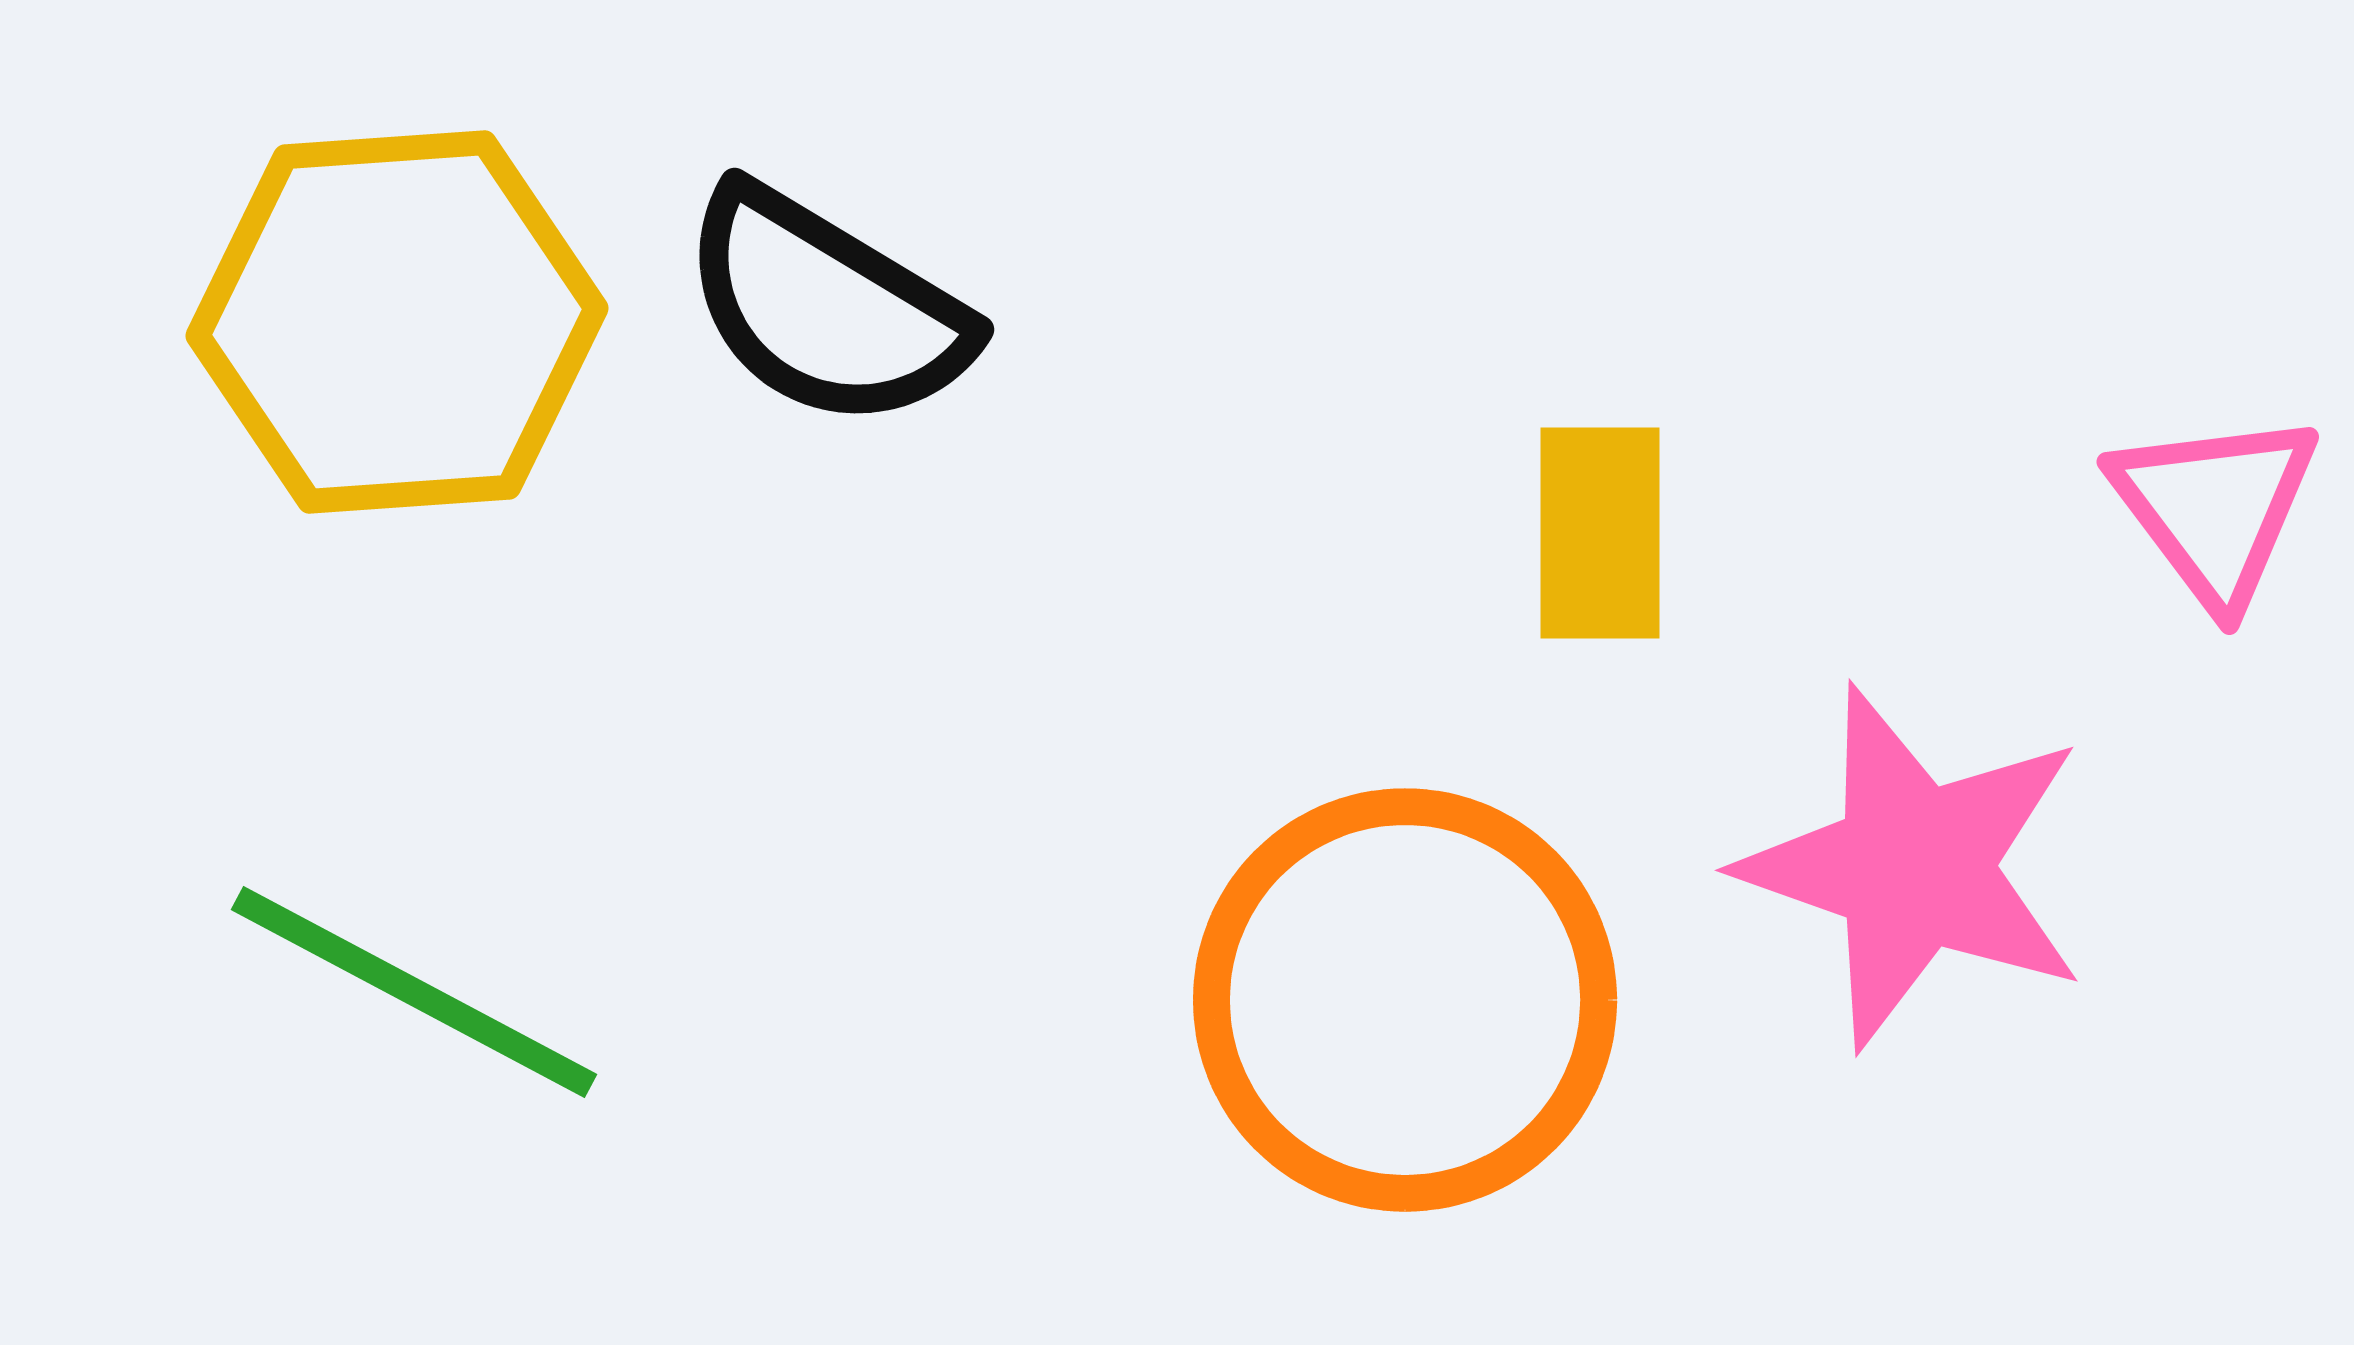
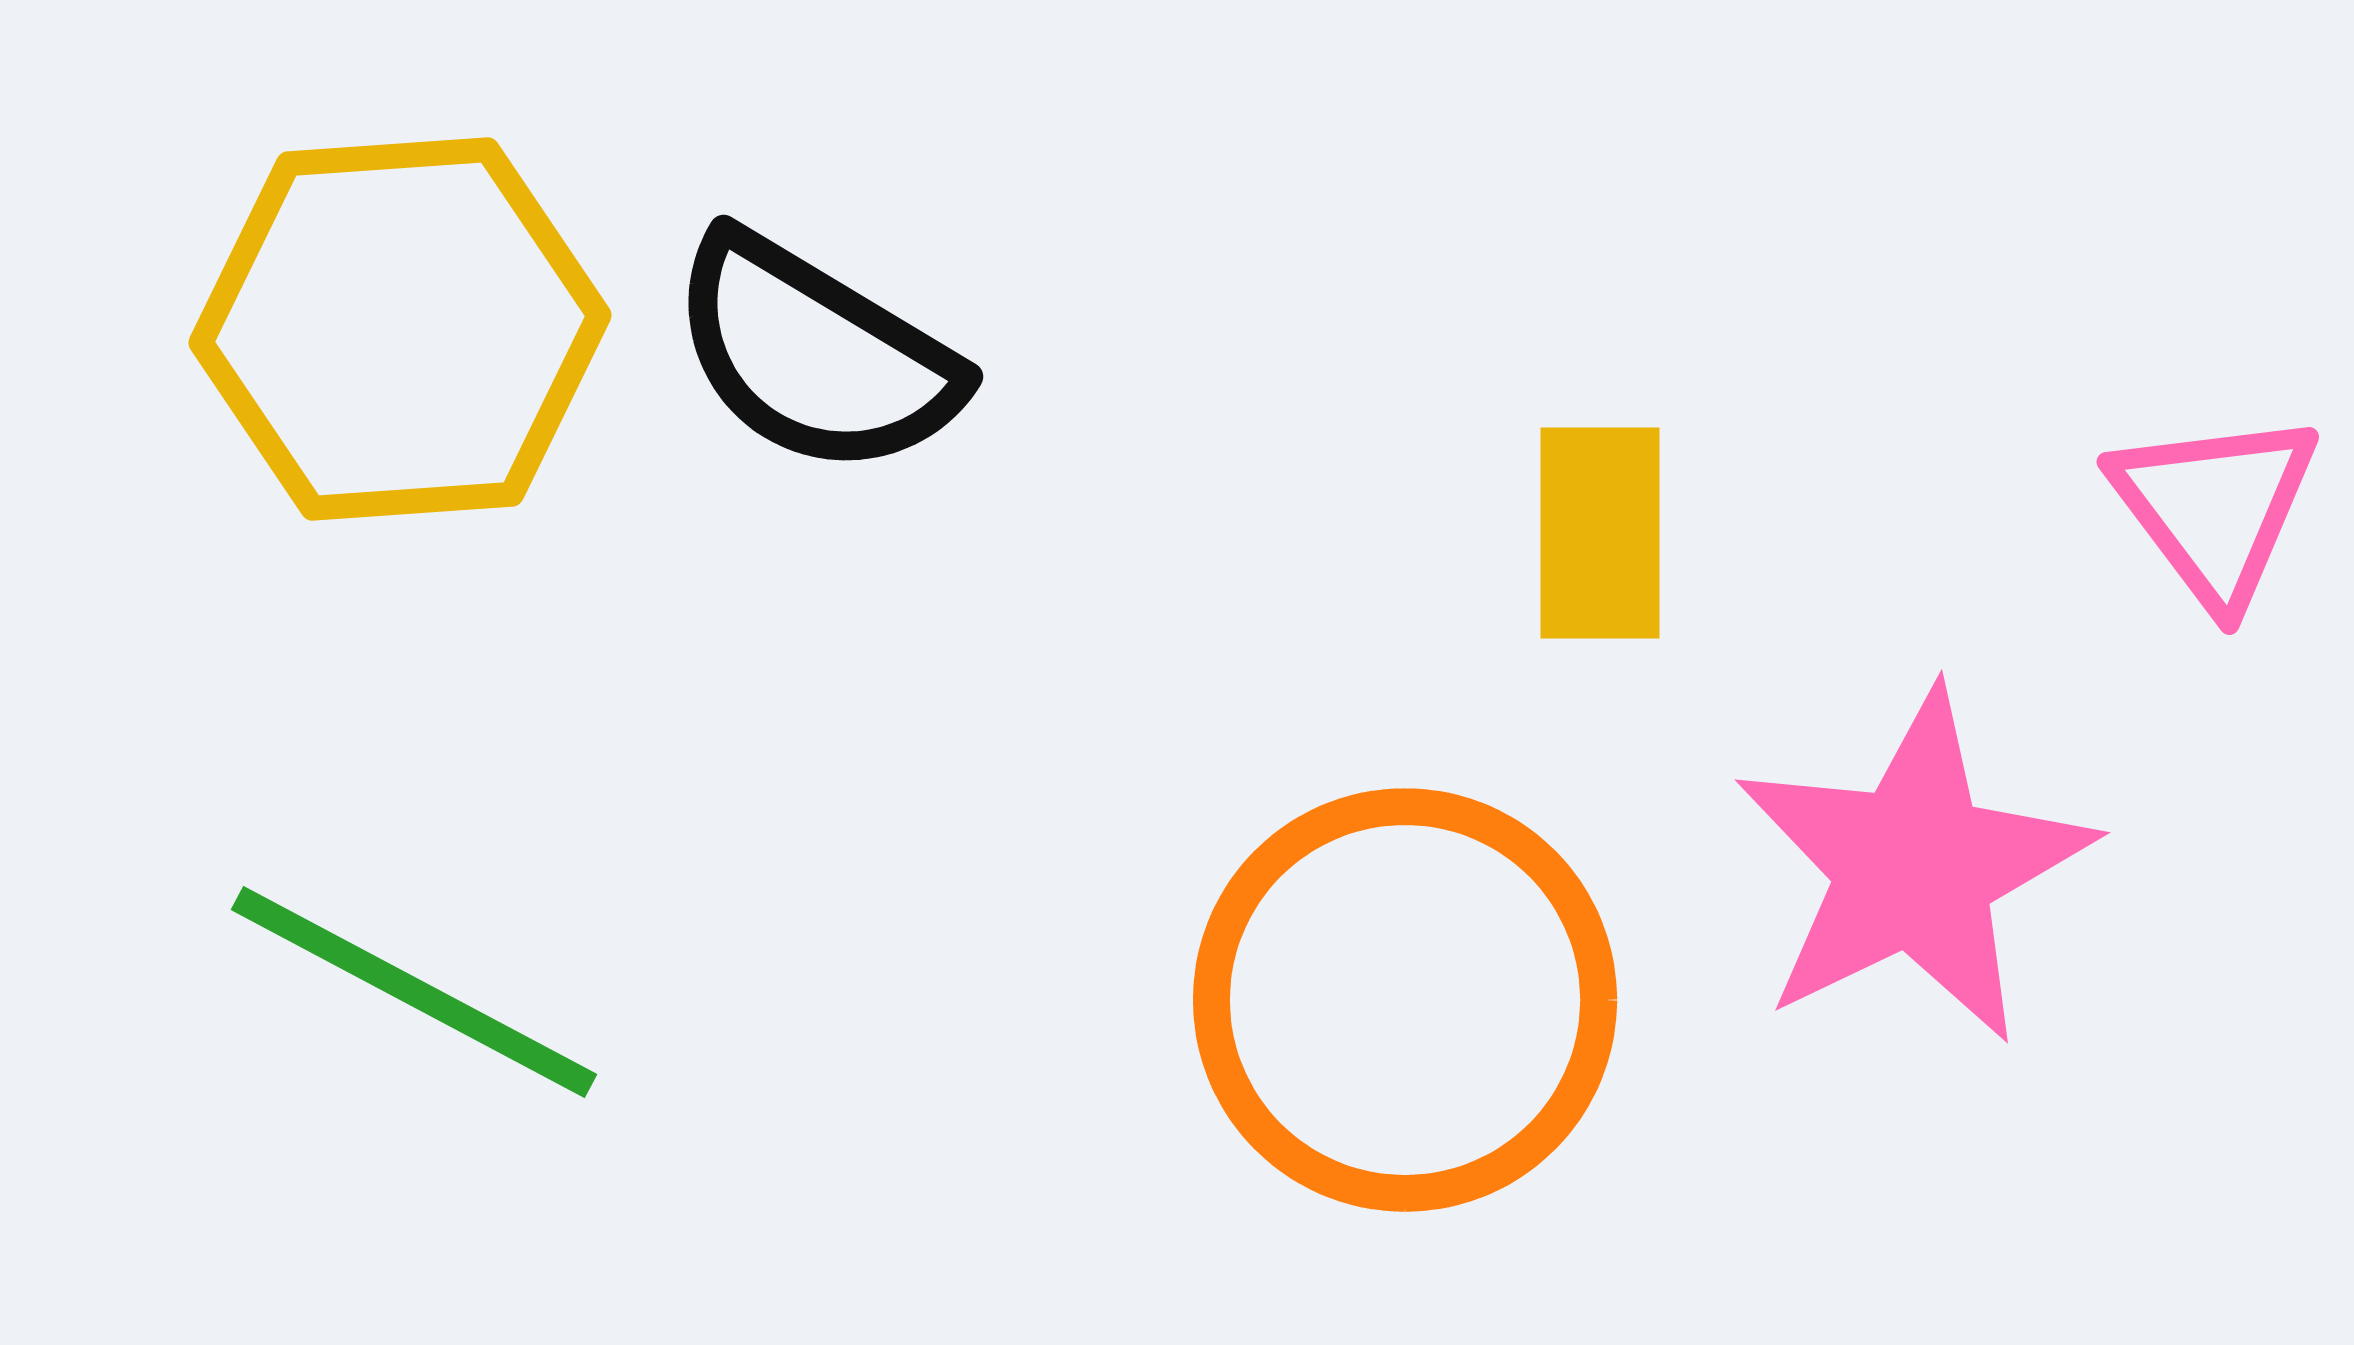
black semicircle: moved 11 px left, 47 px down
yellow hexagon: moved 3 px right, 7 px down
pink star: rotated 27 degrees clockwise
